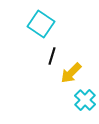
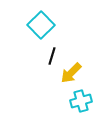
cyan square: moved 1 px down; rotated 12 degrees clockwise
cyan cross: moved 4 px left, 1 px down; rotated 30 degrees clockwise
